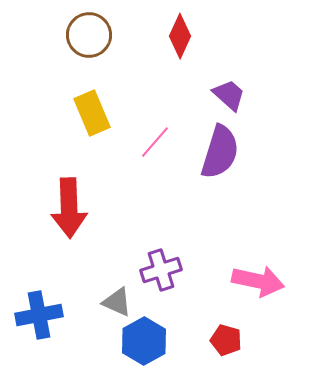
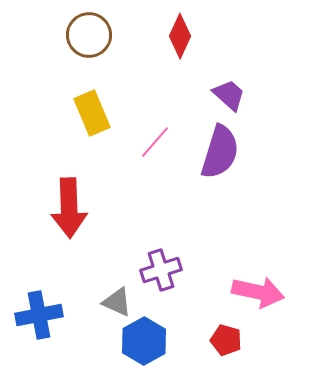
pink arrow: moved 11 px down
